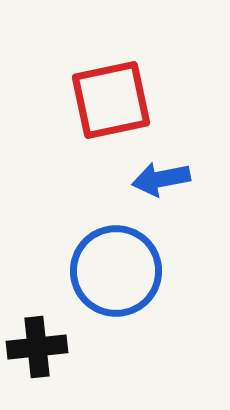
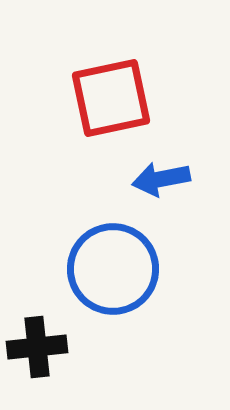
red square: moved 2 px up
blue circle: moved 3 px left, 2 px up
